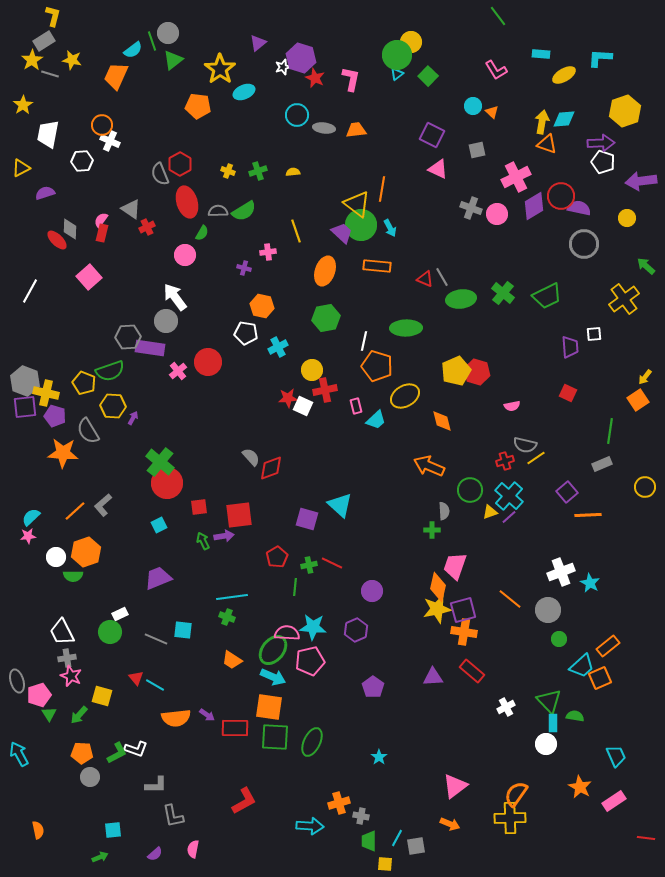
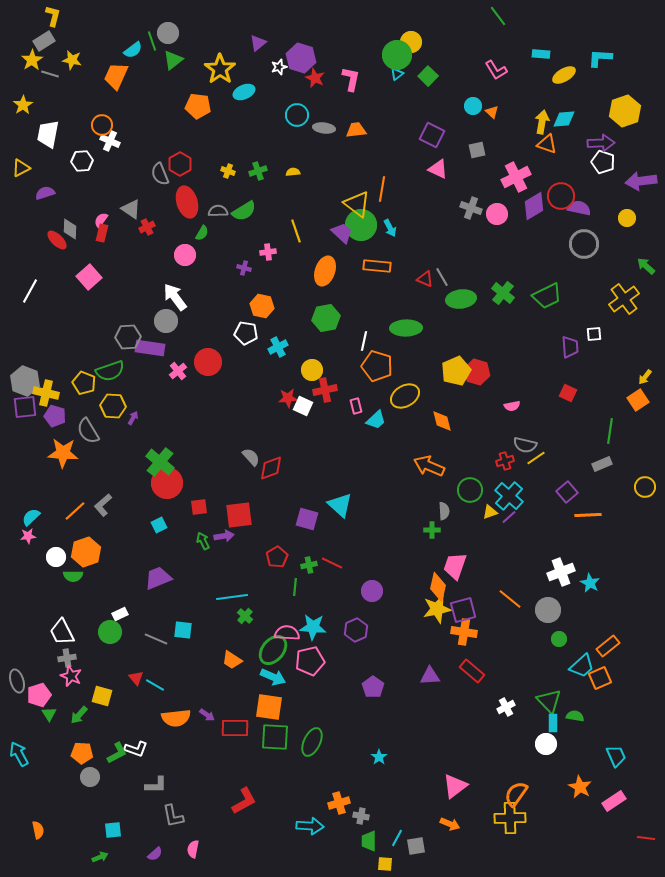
white star at (283, 67): moved 4 px left
green cross at (227, 617): moved 18 px right, 1 px up; rotated 21 degrees clockwise
purple triangle at (433, 677): moved 3 px left, 1 px up
